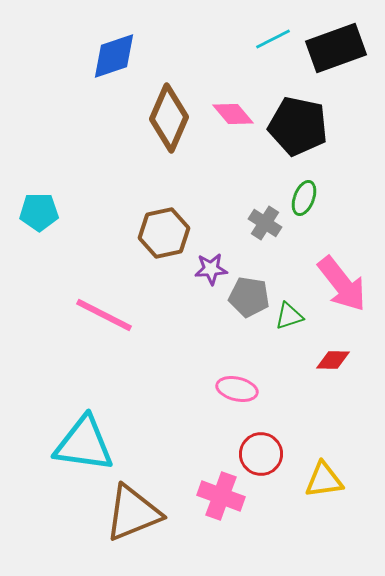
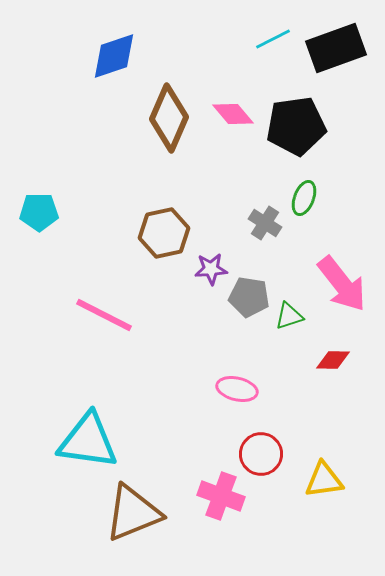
black pentagon: moved 2 px left; rotated 20 degrees counterclockwise
cyan triangle: moved 4 px right, 3 px up
